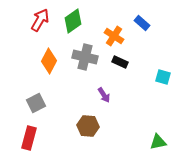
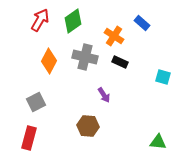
gray square: moved 1 px up
green triangle: rotated 18 degrees clockwise
